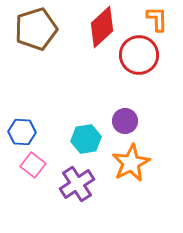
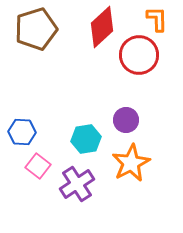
purple circle: moved 1 px right, 1 px up
pink square: moved 5 px right, 1 px down
